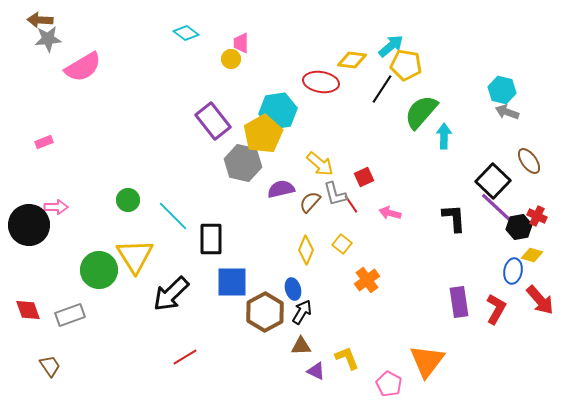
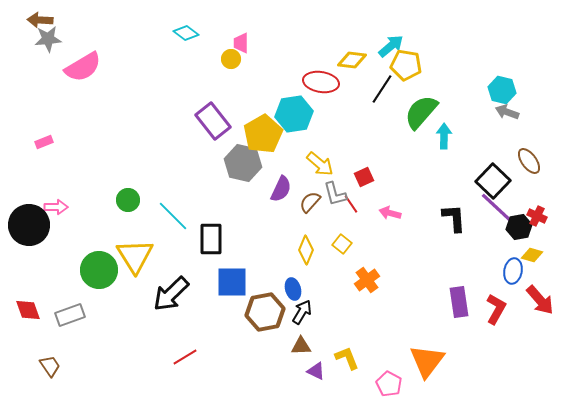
cyan hexagon at (278, 111): moved 16 px right, 3 px down
purple semicircle at (281, 189): rotated 128 degrees clockwise
brown hexagon at (265, 312): rotated 18 degrees clockwise
